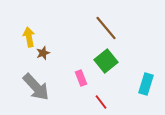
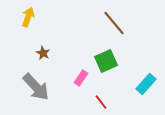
brown line: moved 8 px right, 5 px up
yellow arrow: moved 1 px left, 20 px up; rotated 30 degrees clockwise
brown star: rotated 24 degrees counterclockwise
green square: rotated 15 degrees clockwise
pink rectangle: rotated 56 degrees clockwise
cyan rectangle: rotated 25 degrees clockwise
